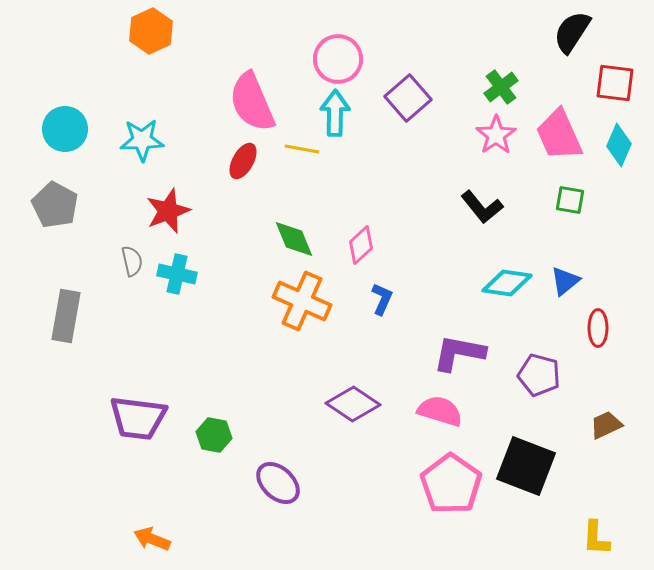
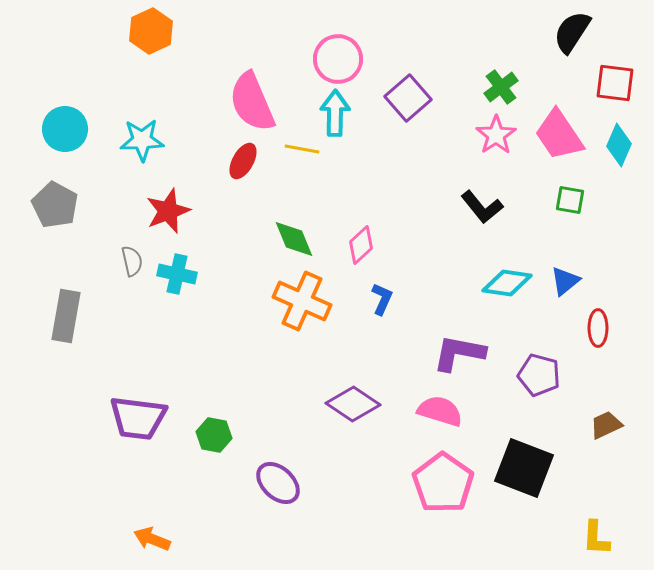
pink trapezoid at (559, 135): rotated 10 degrees counterclockwise
black square at (526, 466): moved 2 px left, 2 px down
pink pentagon at (451, 484): moved 8 px left, 1 px up
